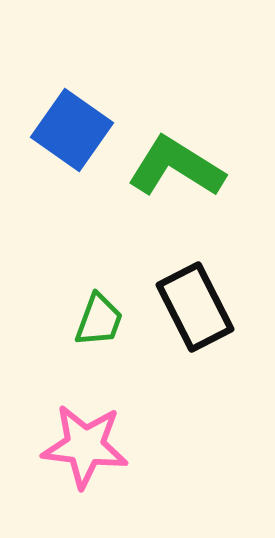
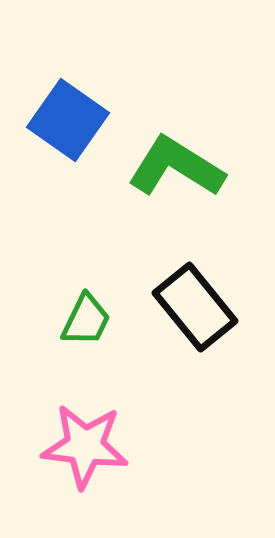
blue square: moved 4 px left, 10 px up
black rectangle: rotated 12 degrees counterclockwise
green trapezoid: moved 13 px left; rotated 6 degrees clockwise
